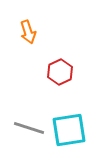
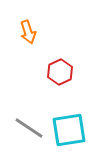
gray line: rotated 16 degrees clockwise
